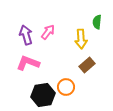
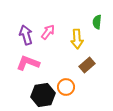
yellow arrow: moved 4 px left
